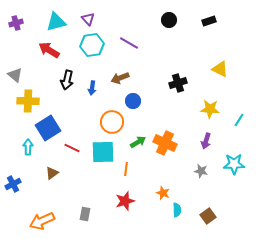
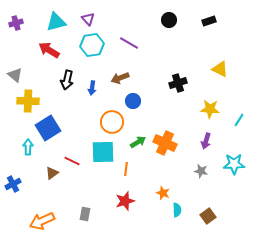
red line: moved 13 px down
